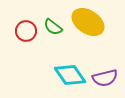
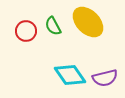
yellow ellipse: rotated 12 degrees clockwise
green semicircle: moved 1 px up; rotated 24 degrees clockwise
